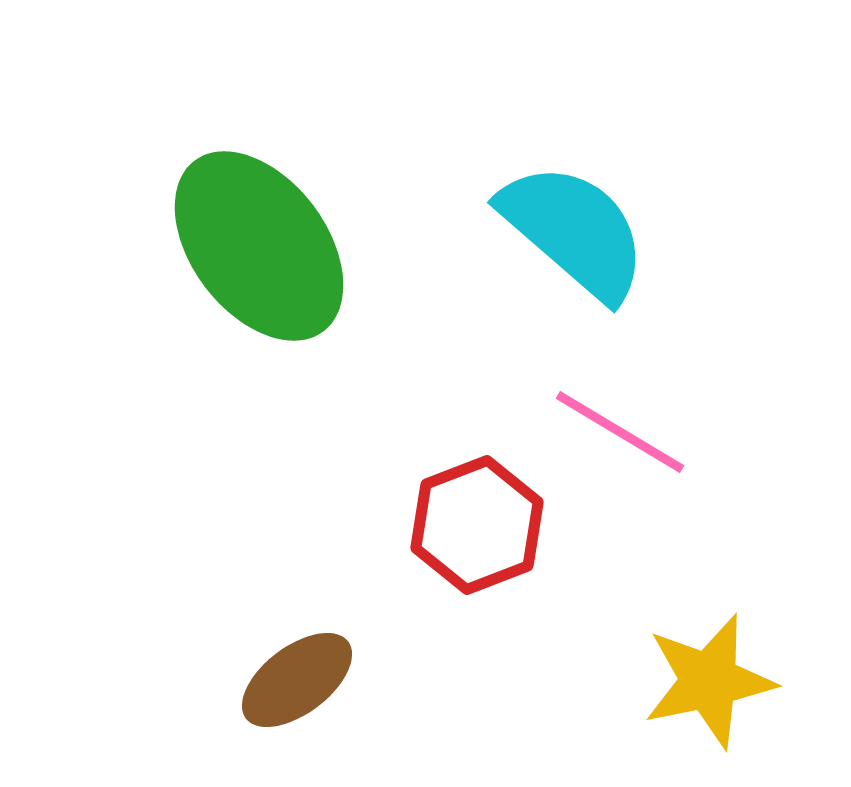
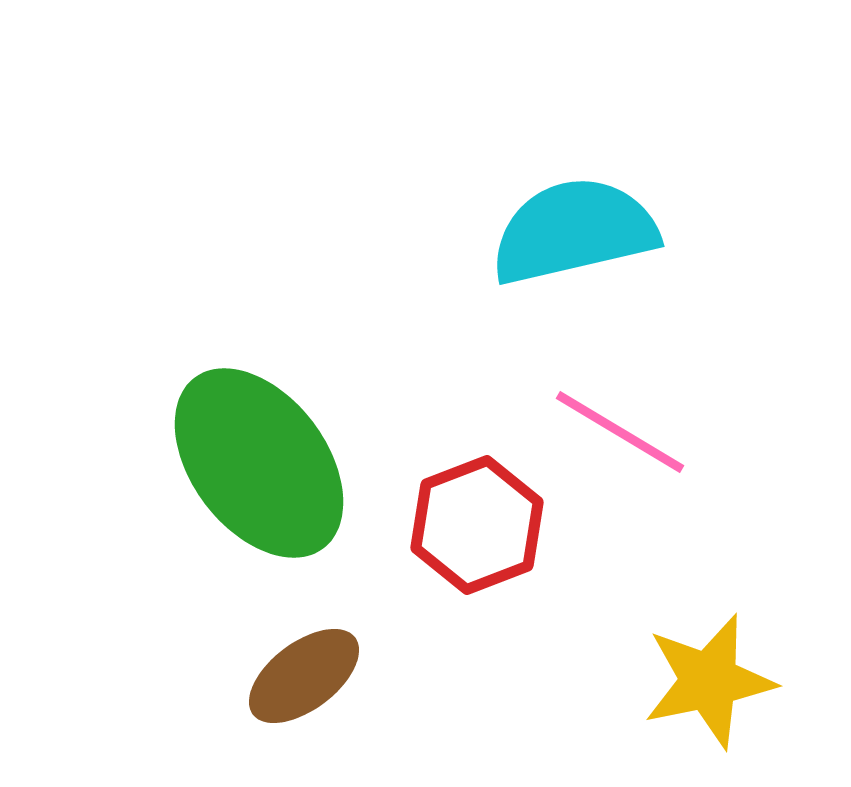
cyan semicircle: rotated 54 degrees counterclockwise
green ellipse: moved 217 px down
brown ellipse: moved 7 px right, 4 px up
